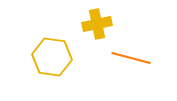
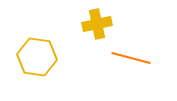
yellow hexagon: moved 15 px left
